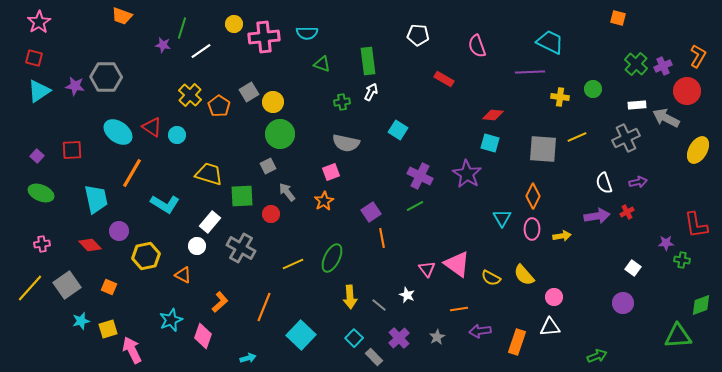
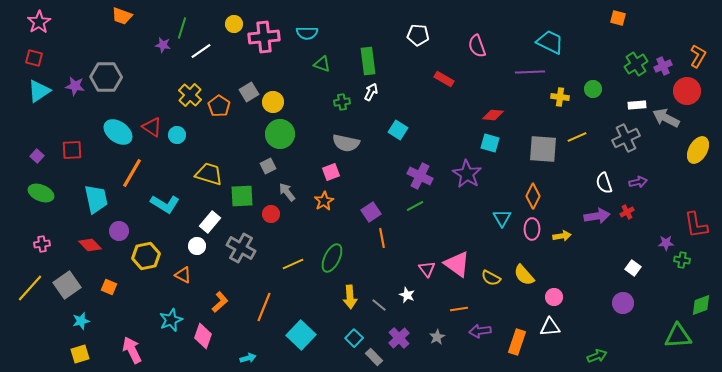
green cross at (636, 64): rotated 15 degrees clockwise
yellow square at (108, 329): moved 28 px left, 25 px down
